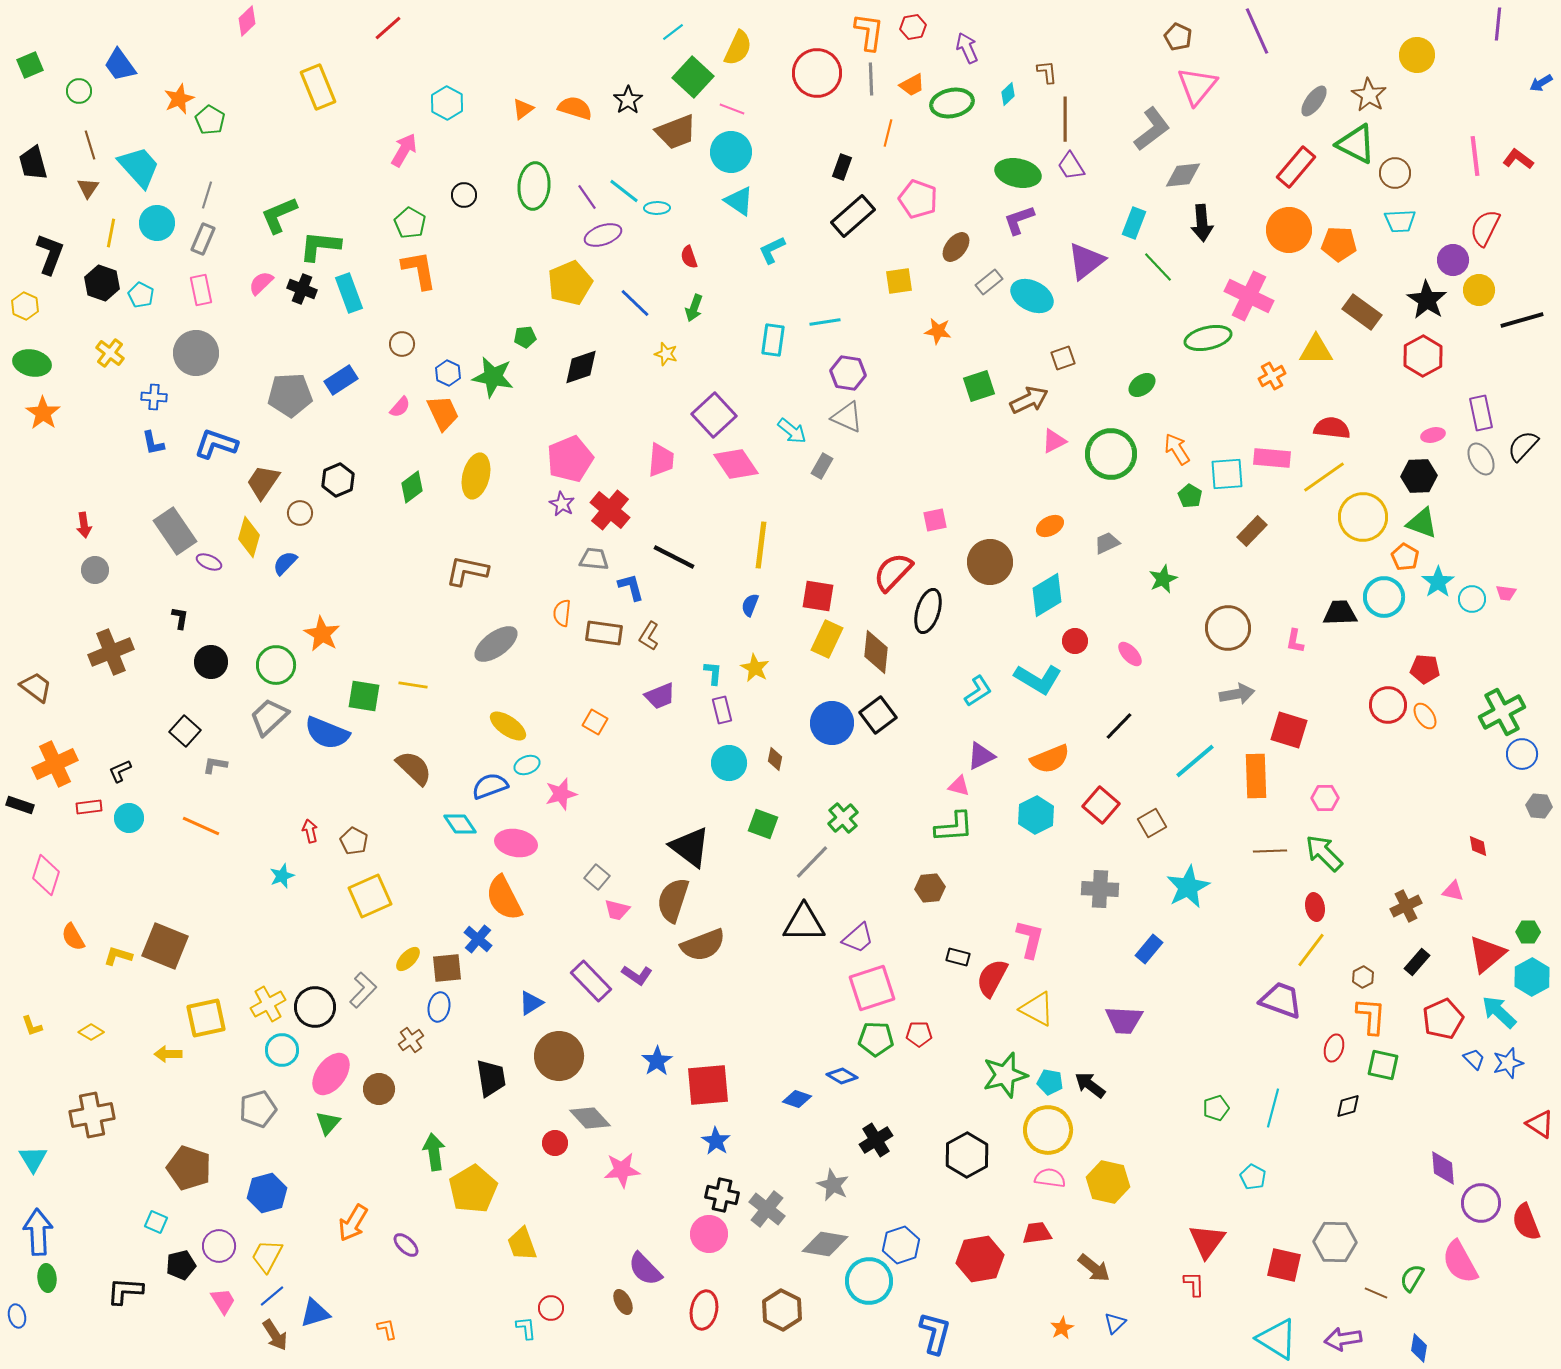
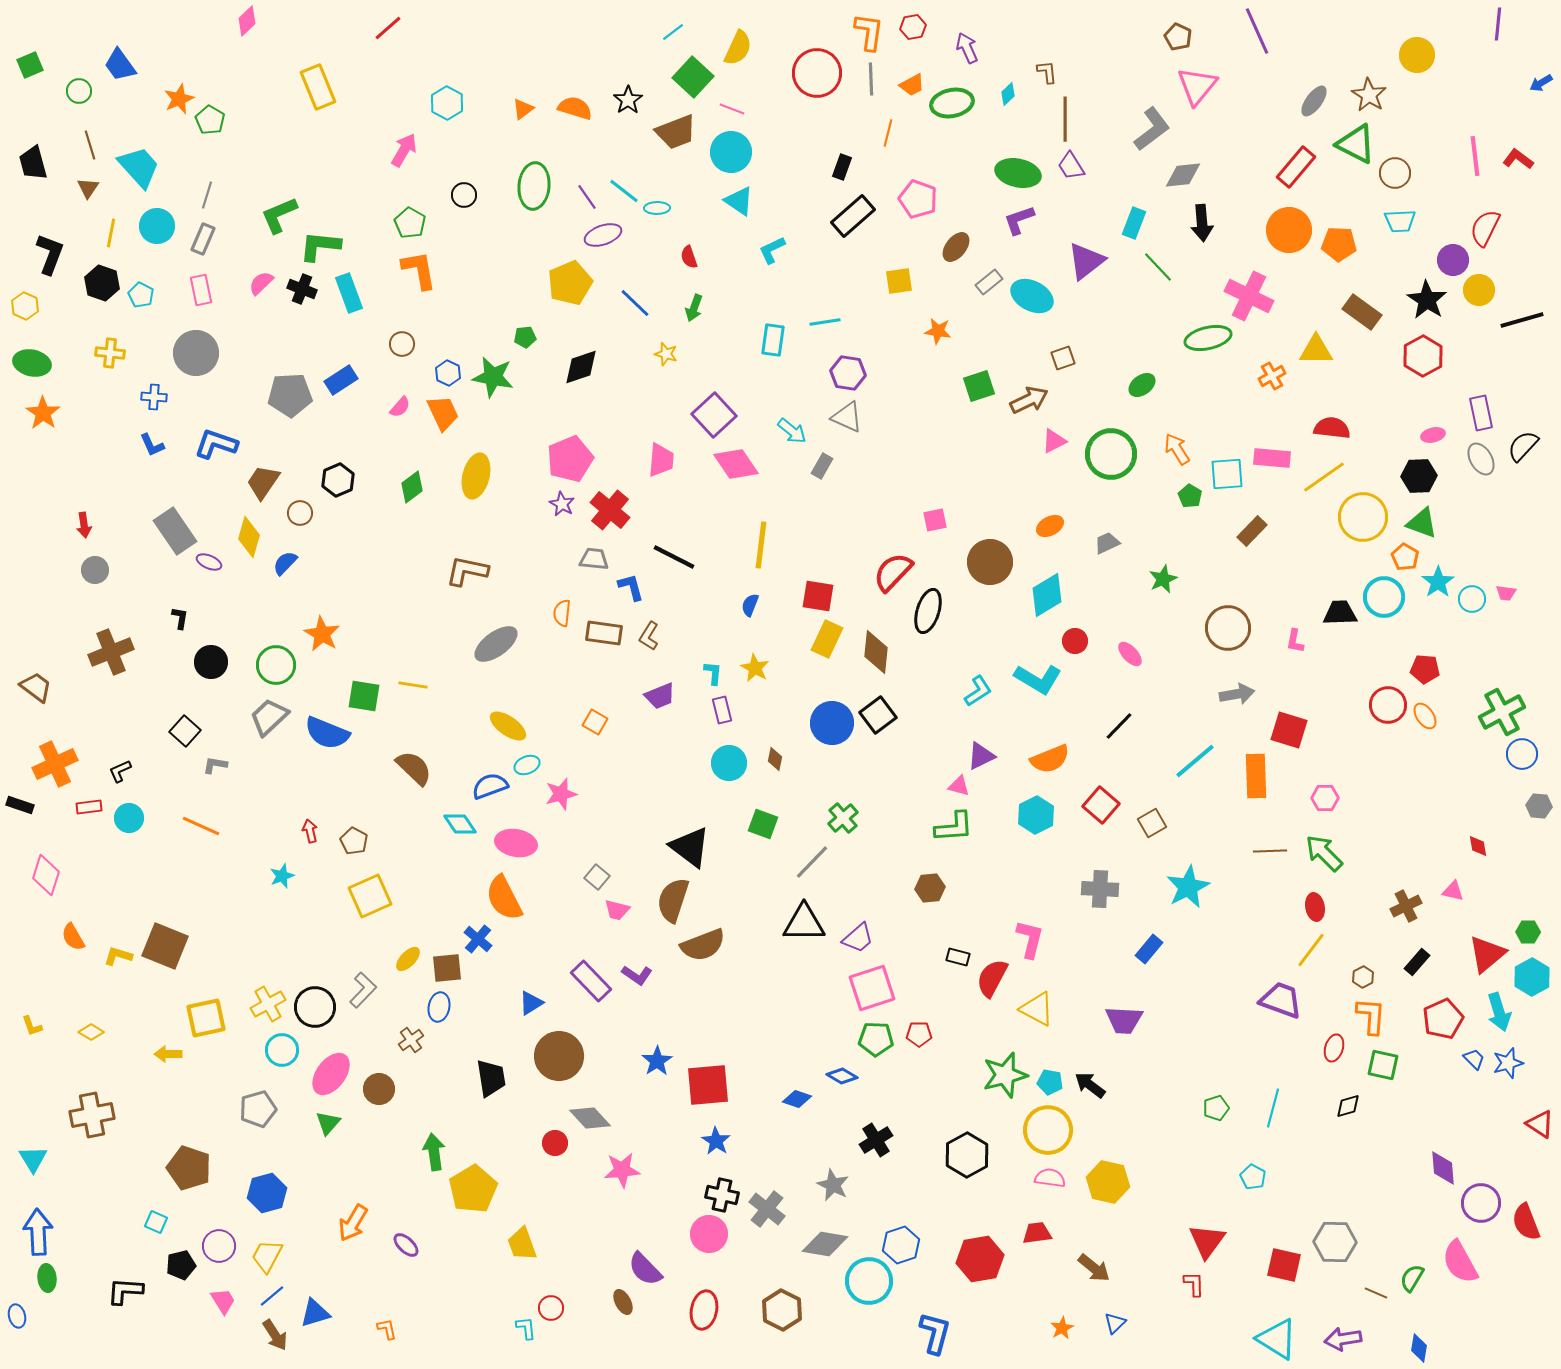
cyan circle at (157, 223): moved 3 px down
yellow cross at (110, 353): rotated 32 degrees counterclockwise
blue L-shape at (153, 443): moved 1 px left, 2 px down; rotated 12 degrees counterclockwise
cyan arrow at (1499, 1012): rotated 150 degrees counterclockwise
